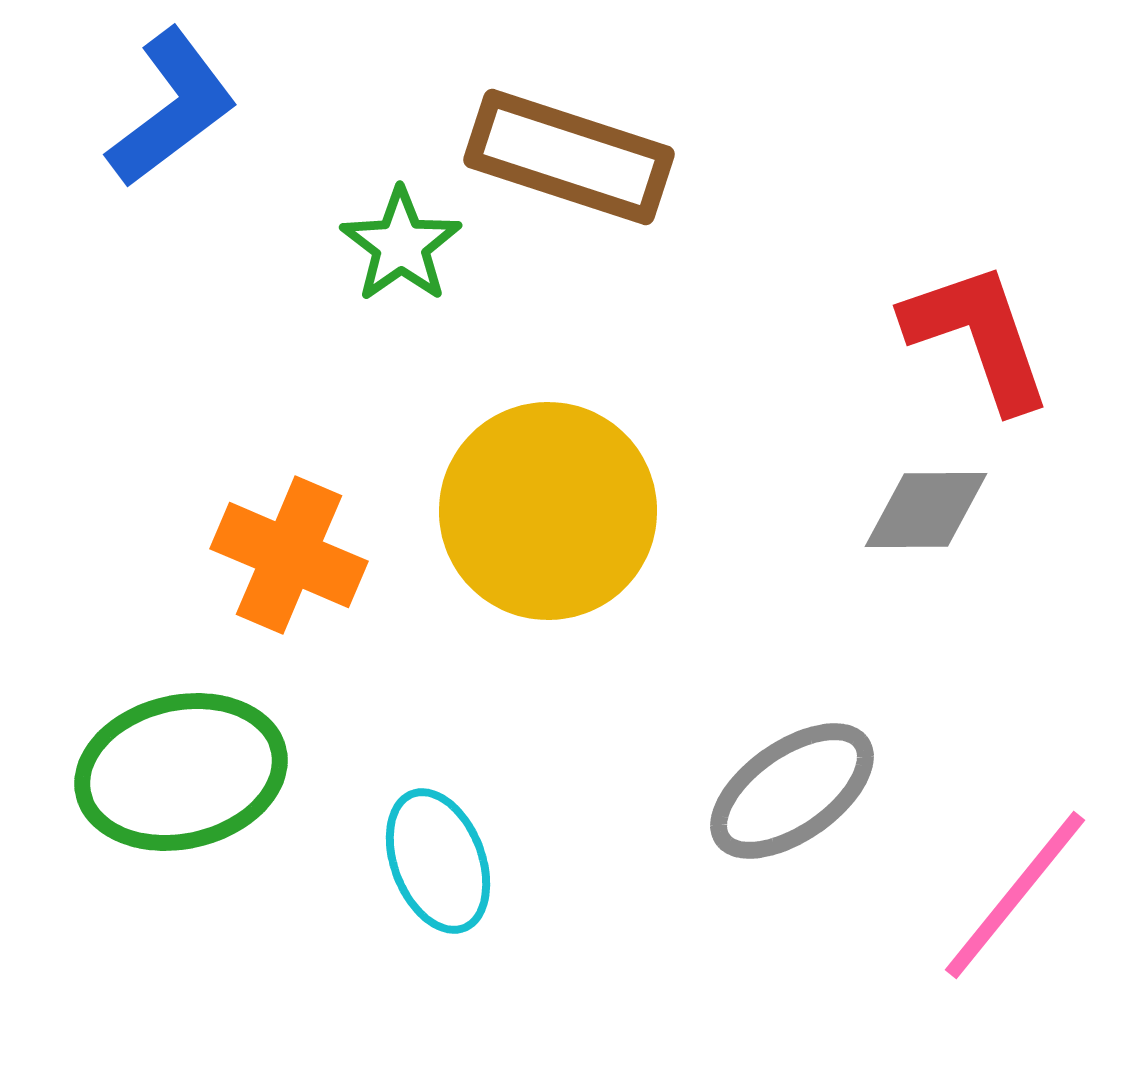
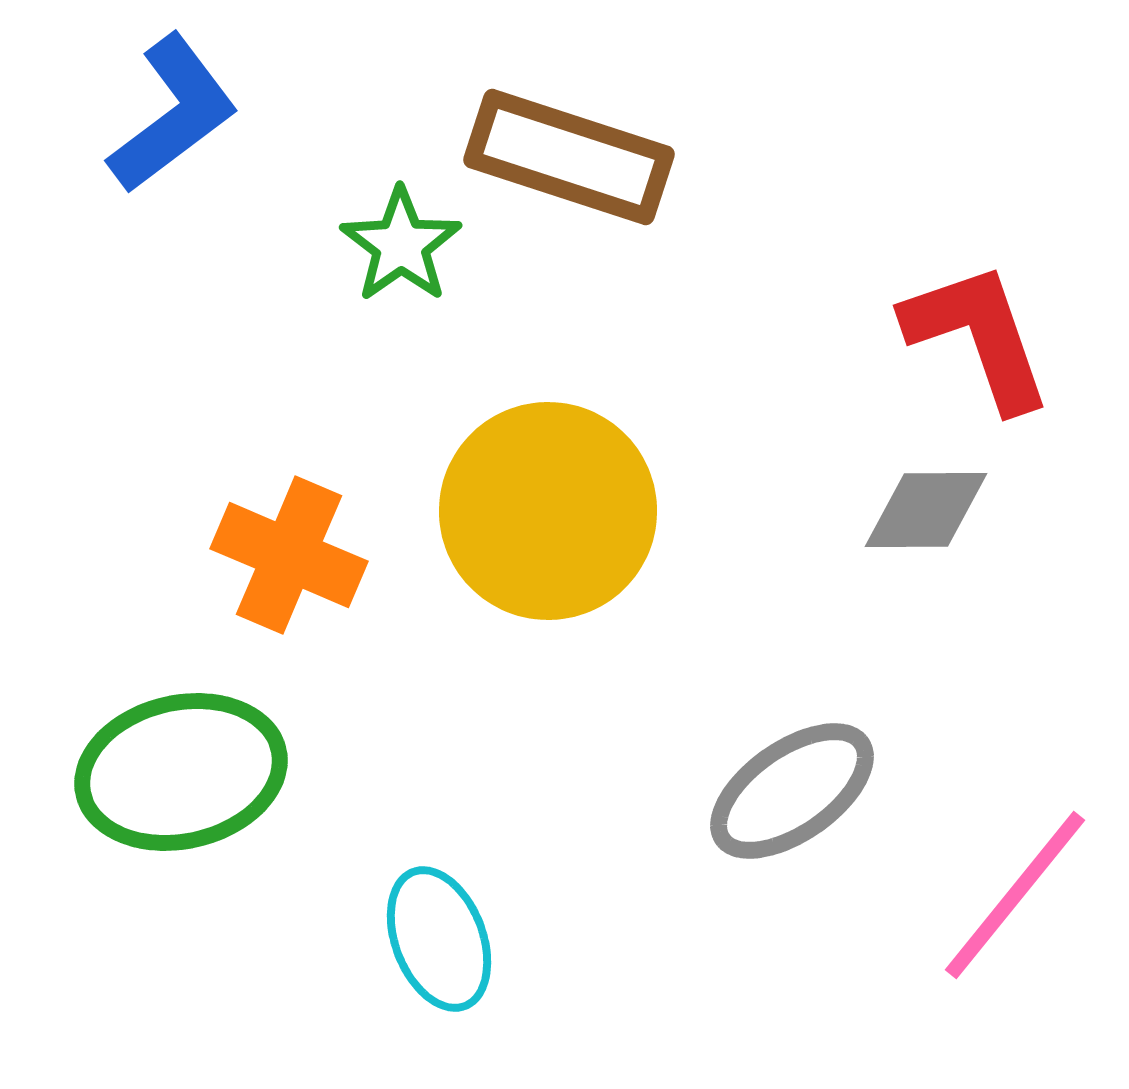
blue L-shape: moved 1 px right, 6 px down
cyan ellipse: moved 1 px right, 78 px down
